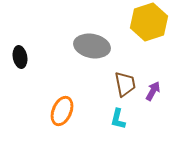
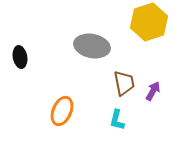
brown trapezoid: moved 1 px left, 1 px up
cyan L-shape: moved 1 px left, 1 px down
